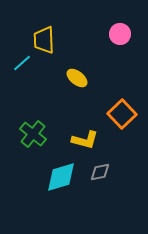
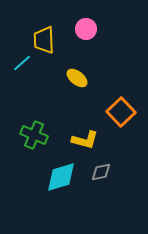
pink circle: moved 34 px left, 5 px up
orange square: moved 1 px left, 2 px up
green cross: moved 1 px right, 1 px down; rotated 16 degrees counterclockwise
gray diamond: moved 1 px right
